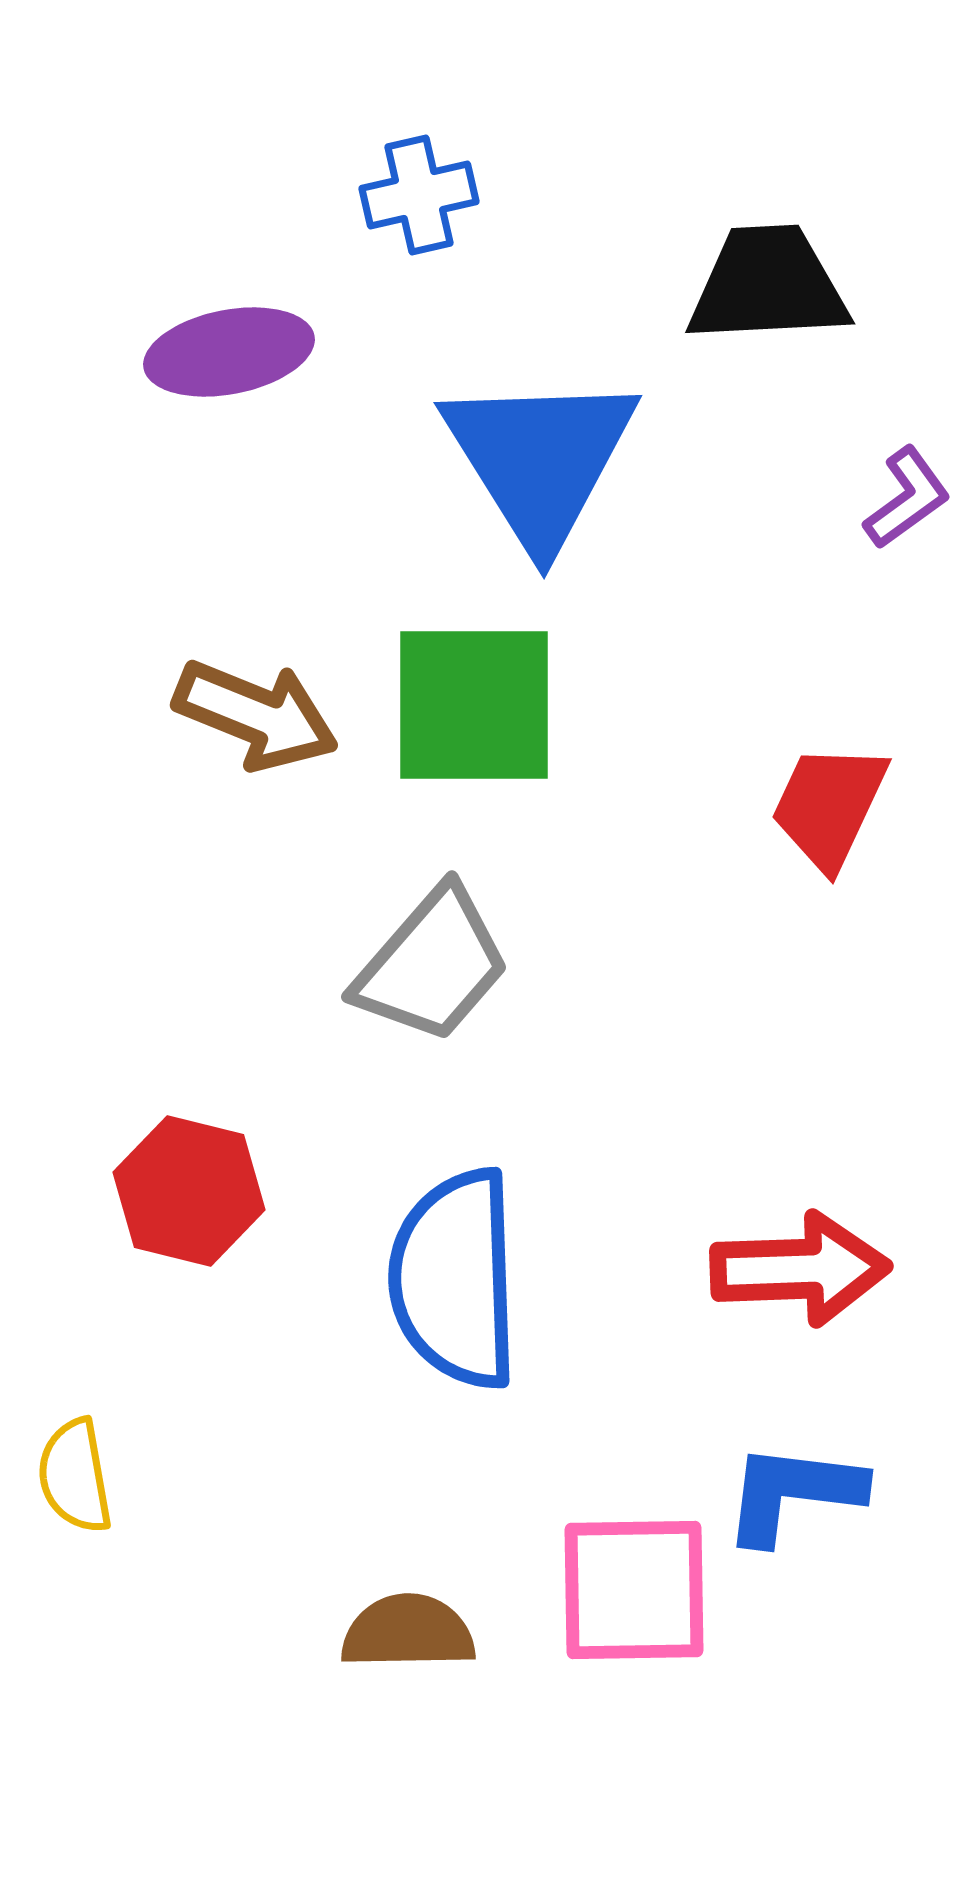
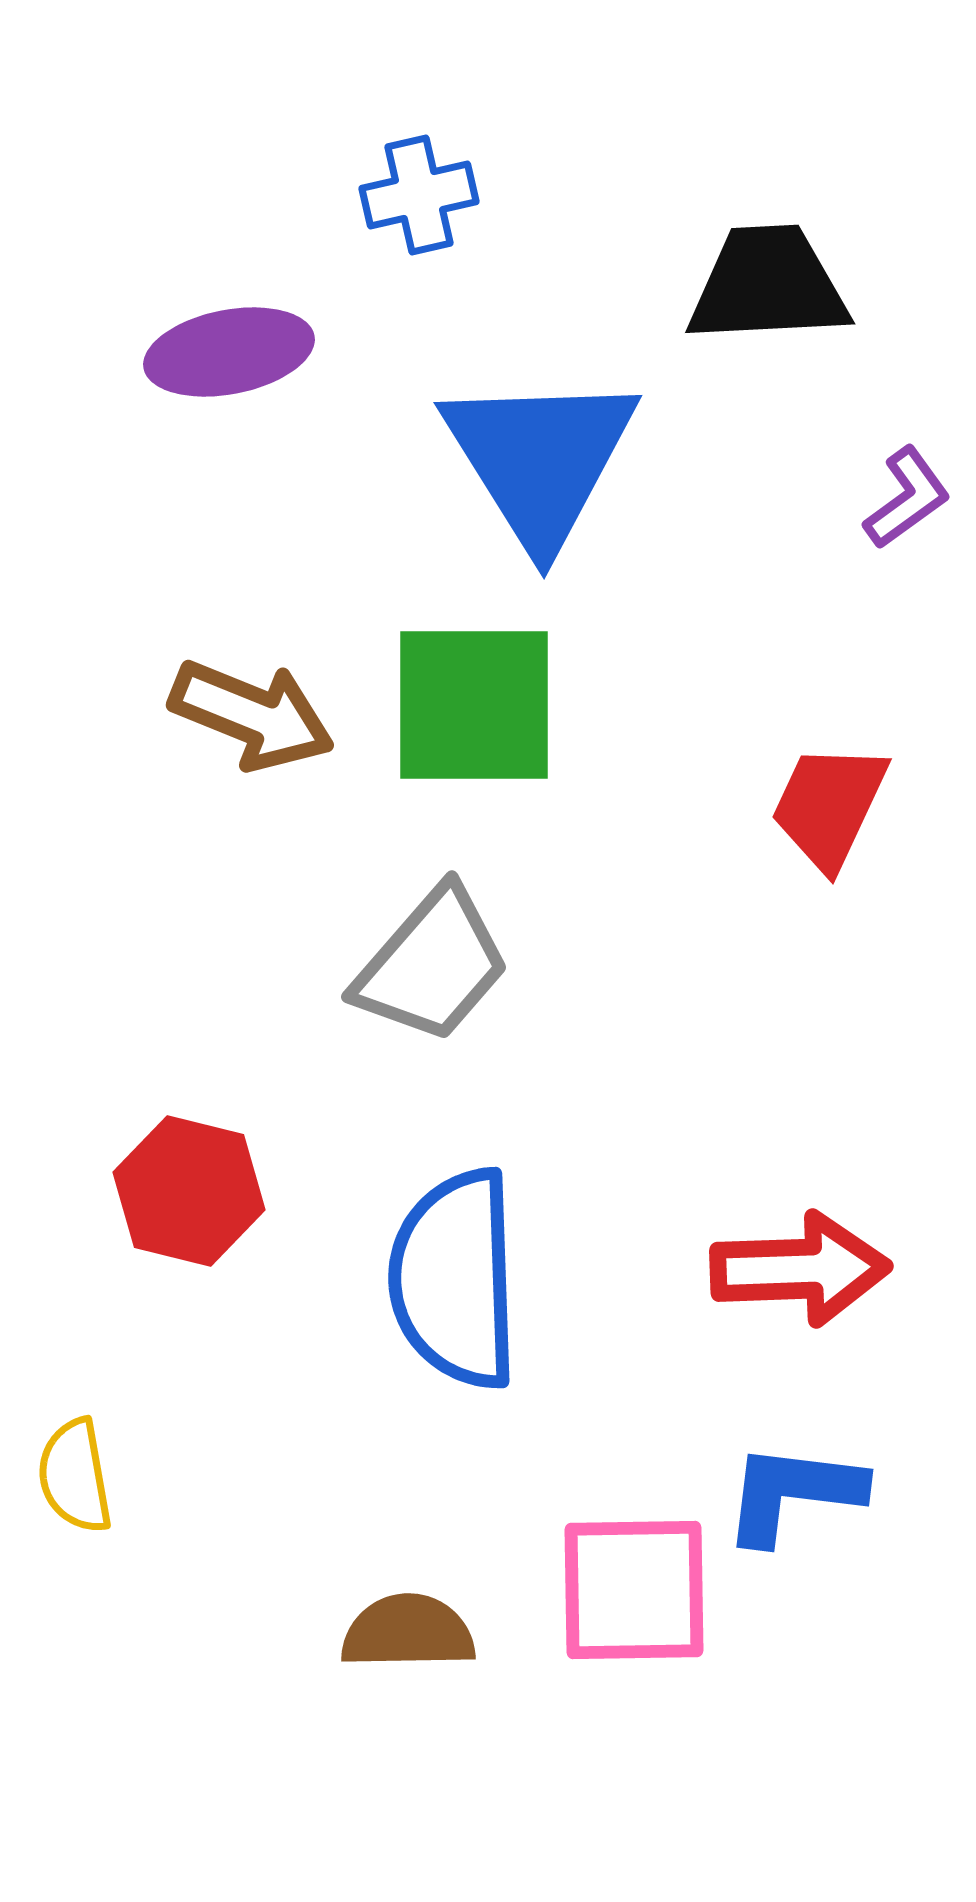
brown arrow: moved 4 px left
